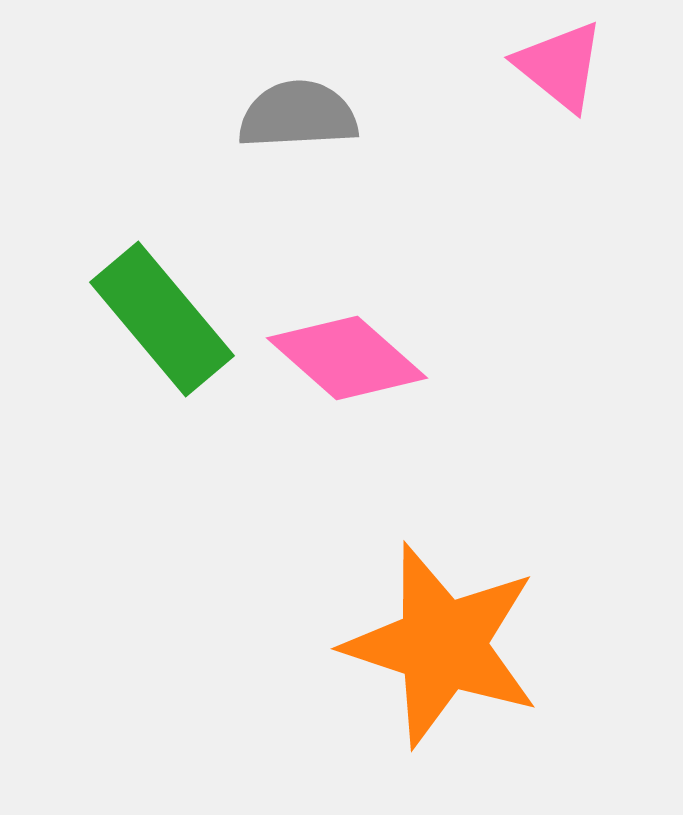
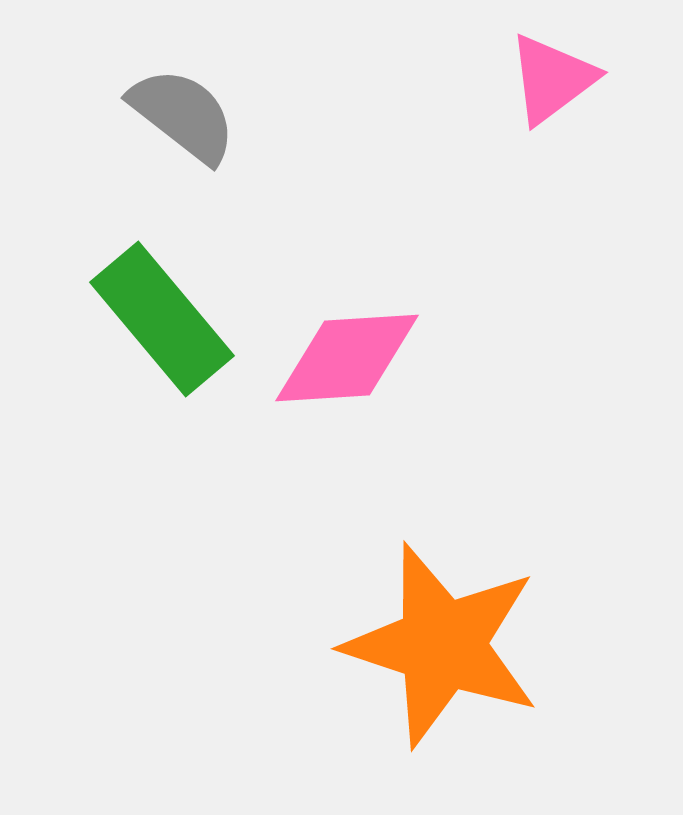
pink triangle: moved 8 px left, 13 px down; rotated 44 degrees clockwise
gray semicircle: moved 115 px left; rotated 41 degrees clockwise
pink diamond: rotated 45 degrees counterclockwise
